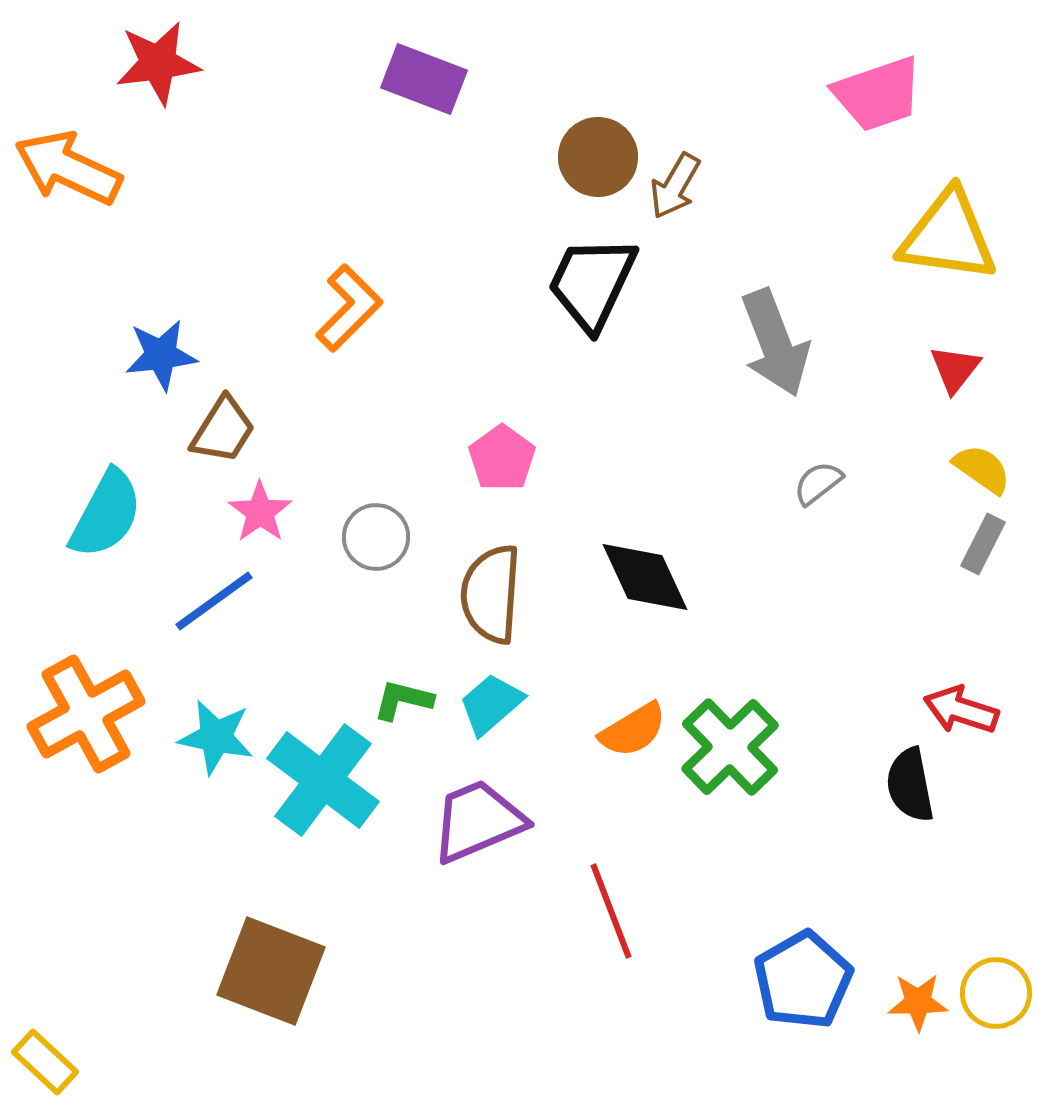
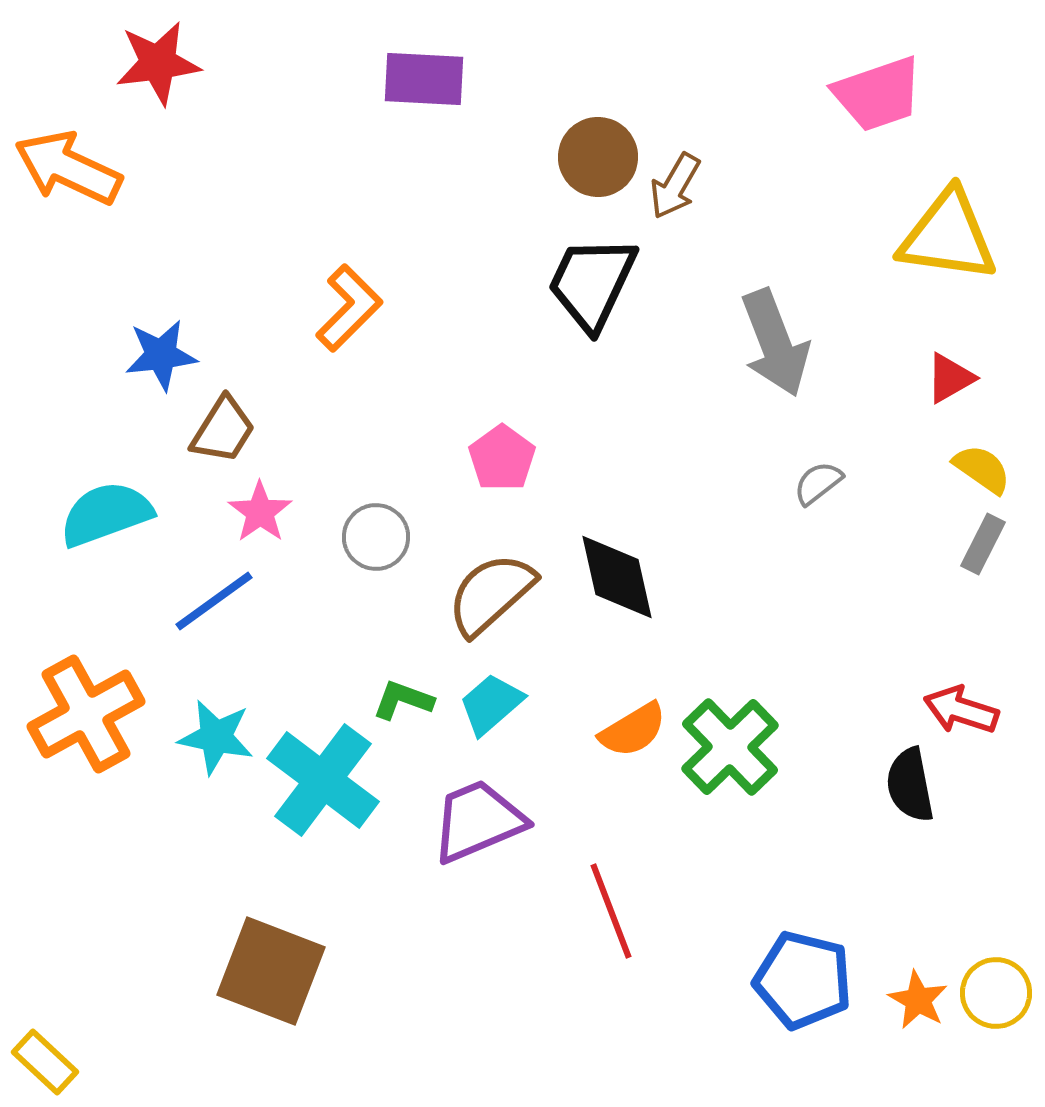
purple rectangle: rotated 18 degrees counterclockwise
red triangle: moved 5 px left, 9 px down; rotated 22 degrees clockwise
cyan semicircle: rotated 138 degrees counterclockwise
black diamond: moved 28 px left; rotated 12 degrees clockwise
brown semicircle: rotated 44 degrees clockwise
green L-shape: rotated 6 degrees clockwise
blue pentagon: rotated 28 degrees counterclockwise
orange star: moved 2 px up; rotated 30 degrees clockwise
